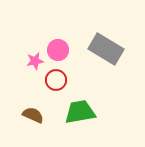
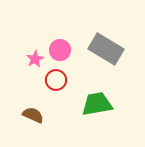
pink circle: moved 2 px right
pink star: moved 2 px up; rotated 18 degrees counterclockwise
green trapezoid: moved 17 px right, 8 px up
